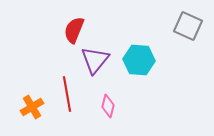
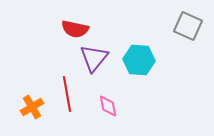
red semicircle: moved 1 px right, 1 px up; rotated 100 degrees counterclockwise
purple triangle: moved 1 px left, 2 px up
pink diamond: rotated 25 degrees counterclockwise
